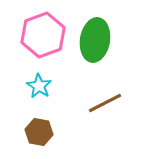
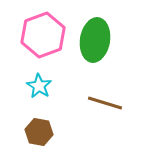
brown line: rotated 44 degrees clockwise
